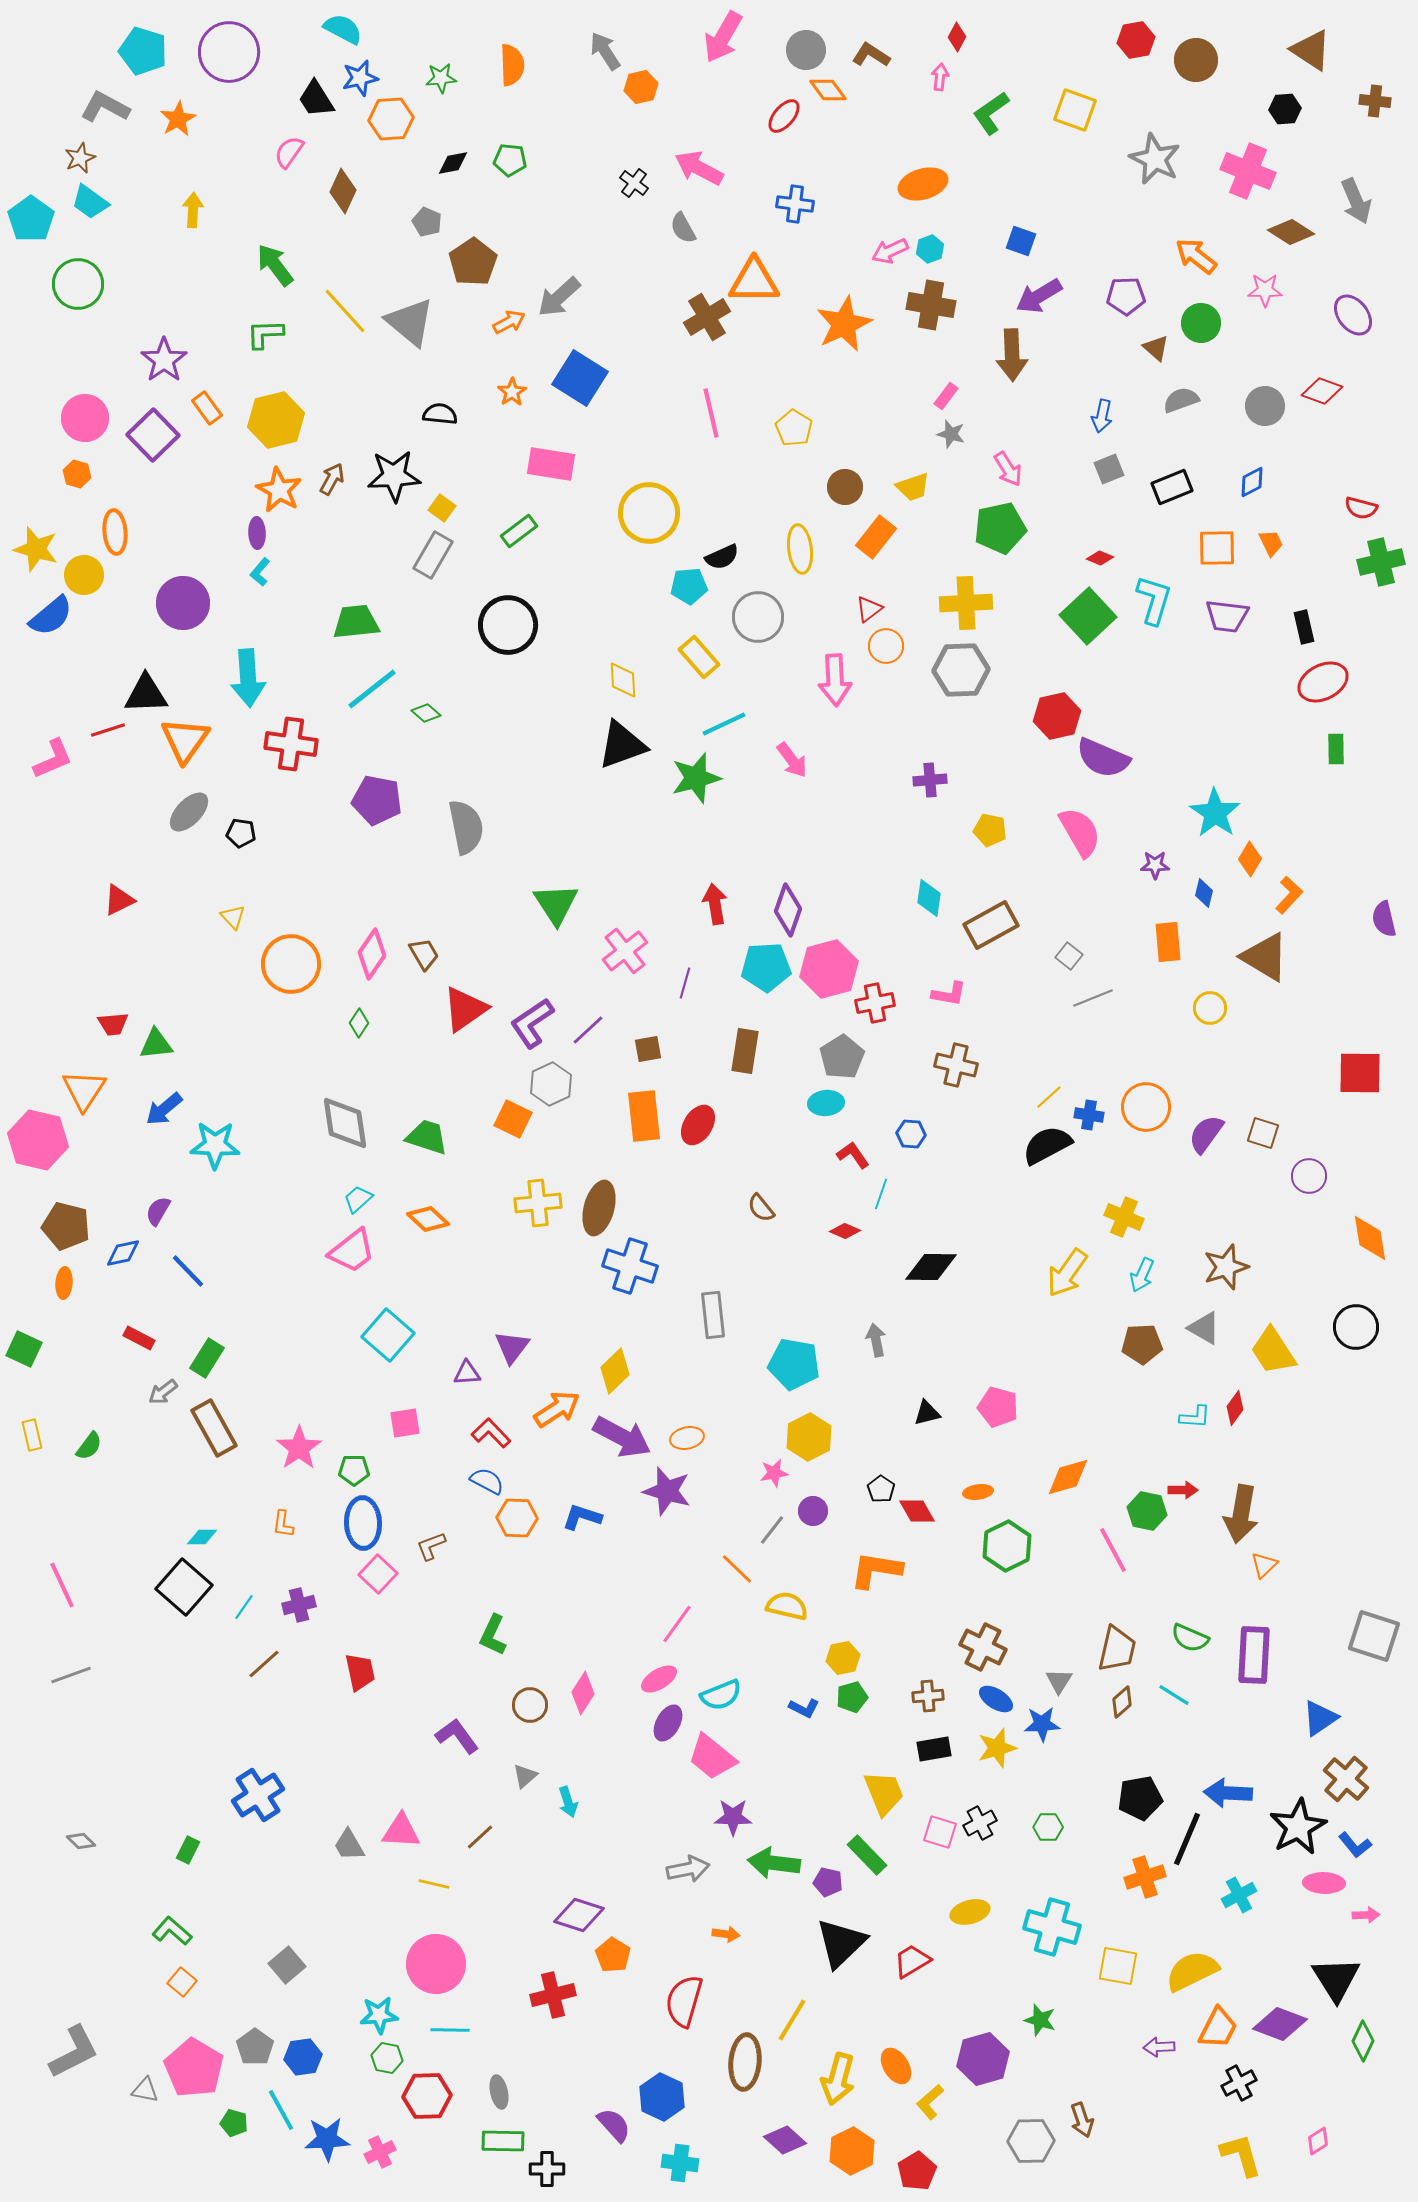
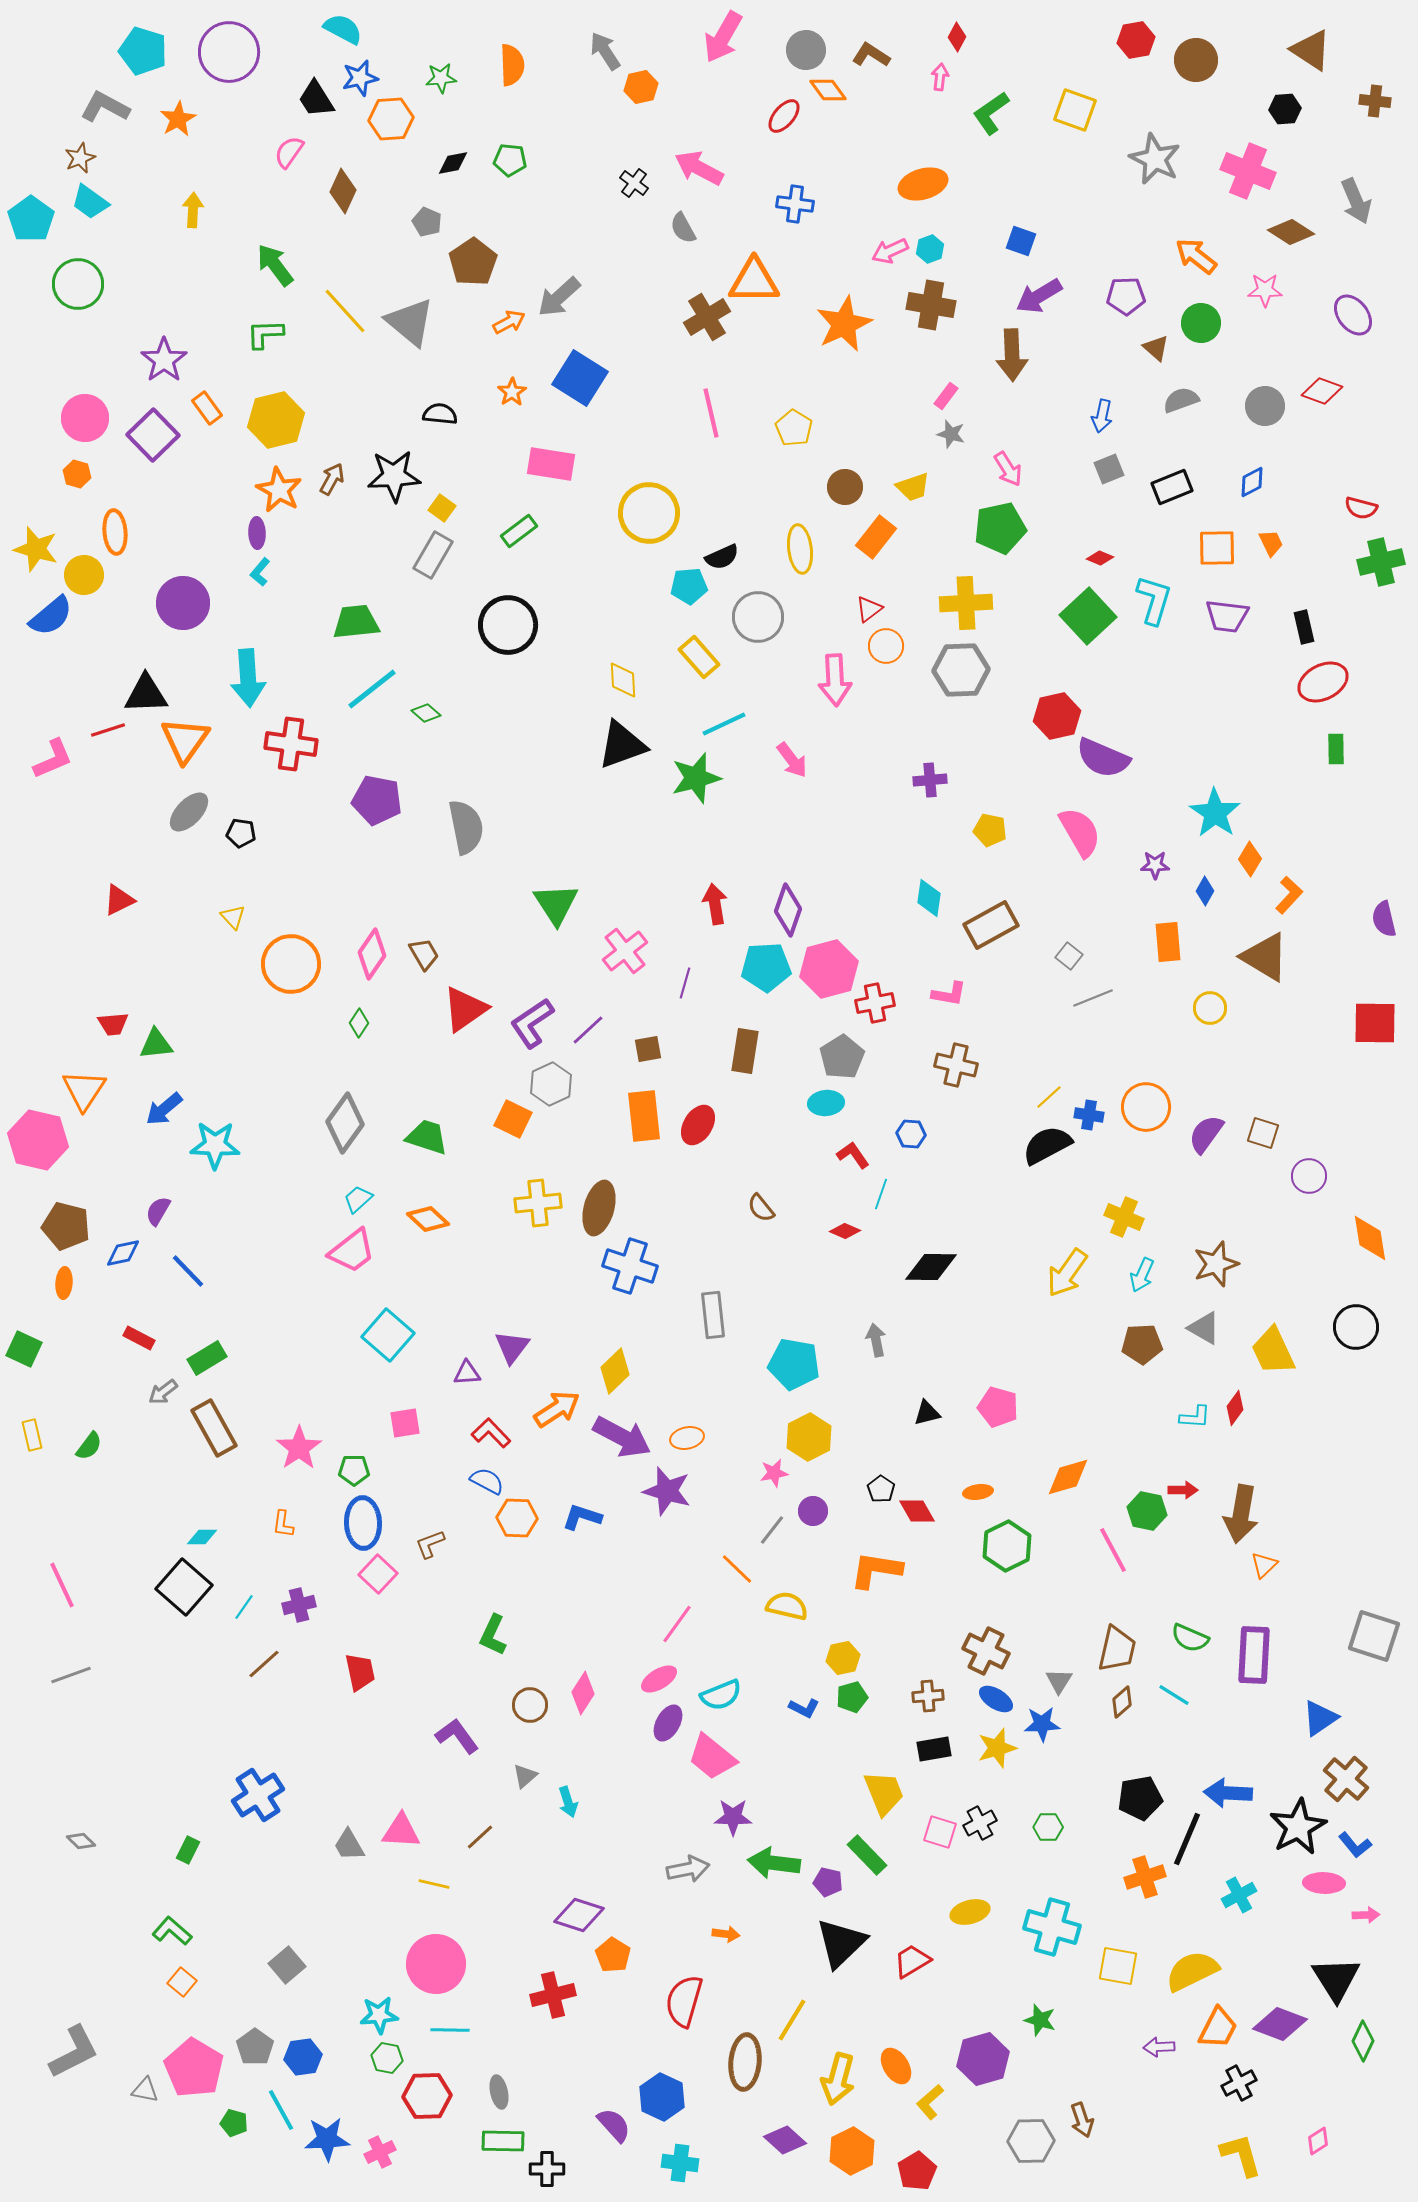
blue diamond at (1204, 893): moved 1 px right, 2 px up; rotated 16 degrees clockwise
red square at (1360, 1073): moved 15 px right, 50 px up
gray diamond at (345, 1123): rotated 44 degrees clockwise
brown star at (1226, 1267): moved 10 px left, 3 px up
yellow trapezoid at (1273, 1351): rotated 8 degrees clockwise
green rectangle at (207, 1358): rotated 27 degrees clockwise
brown L-shape at (431, 1546): moved 1 px left, 2 px up
brown cross at (983, 1647): moved 3 px right, 4 px down
